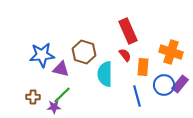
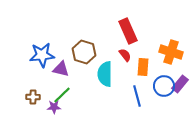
blue circle: moved 1 px down
